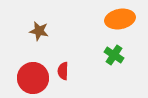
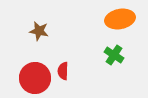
red circle: moved 2 px right
